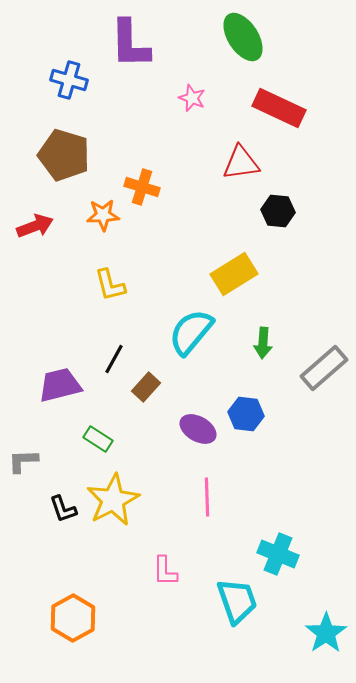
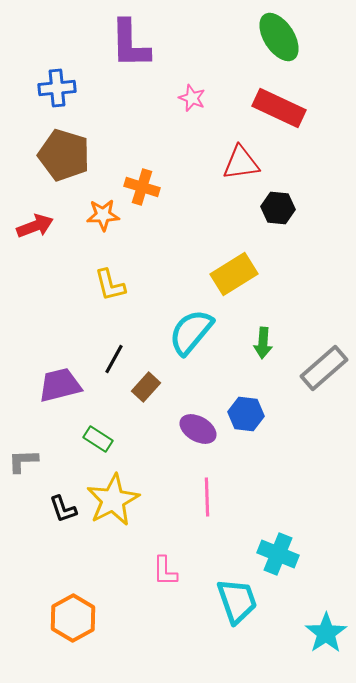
green ellipse: moved 36 px right
blue cross: moved 12 px left, 8 px down; rotated 21 degrees counterclockwise
black hexagon: moved 3 px up
